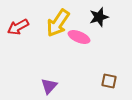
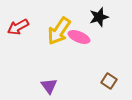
yellow arrow: moved 1 px right, 8 px down
brown square: rotated 21 degrees clockwise
purple triangle: rotated 18 degrees counterclockwise
